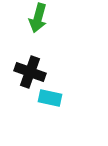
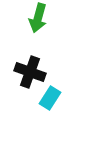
cyan rectangle: rotated 70 degrees counterclockwise
